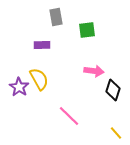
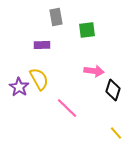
pink line: moved 2 px left, 8 px up
